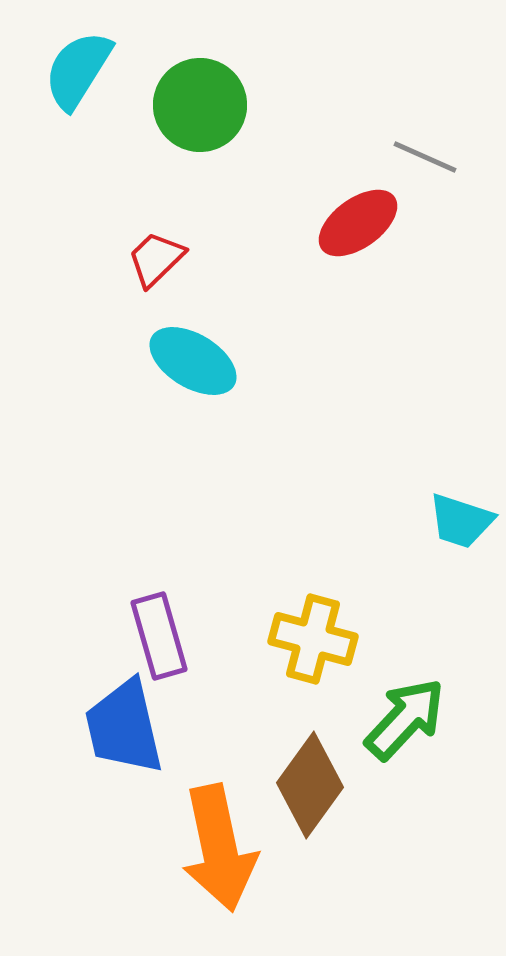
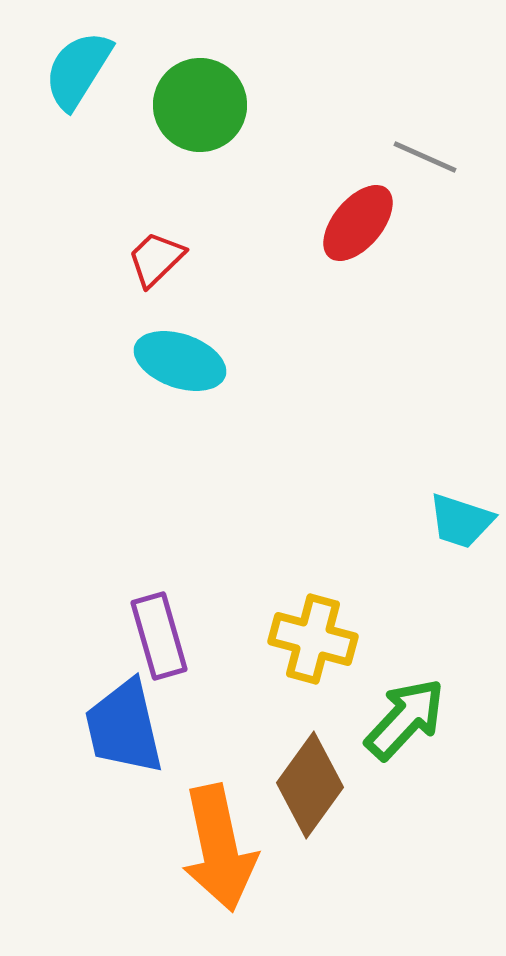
red ellipse: rotated 14 degrees counterclockwise
cyan ellipse: moved 13 px left; rotated 12 degrees counterclockwise
